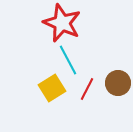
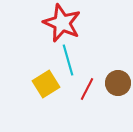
cyan line: rotated 12 degrees clockwise
yellow square: moved 6 px left, 4 px up
